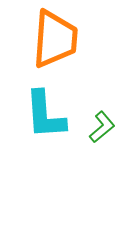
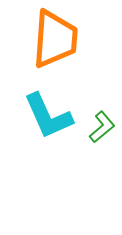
cyan L-shape: moved 3 px right, 1 px down; rotated 20 degrees counterclockwise
